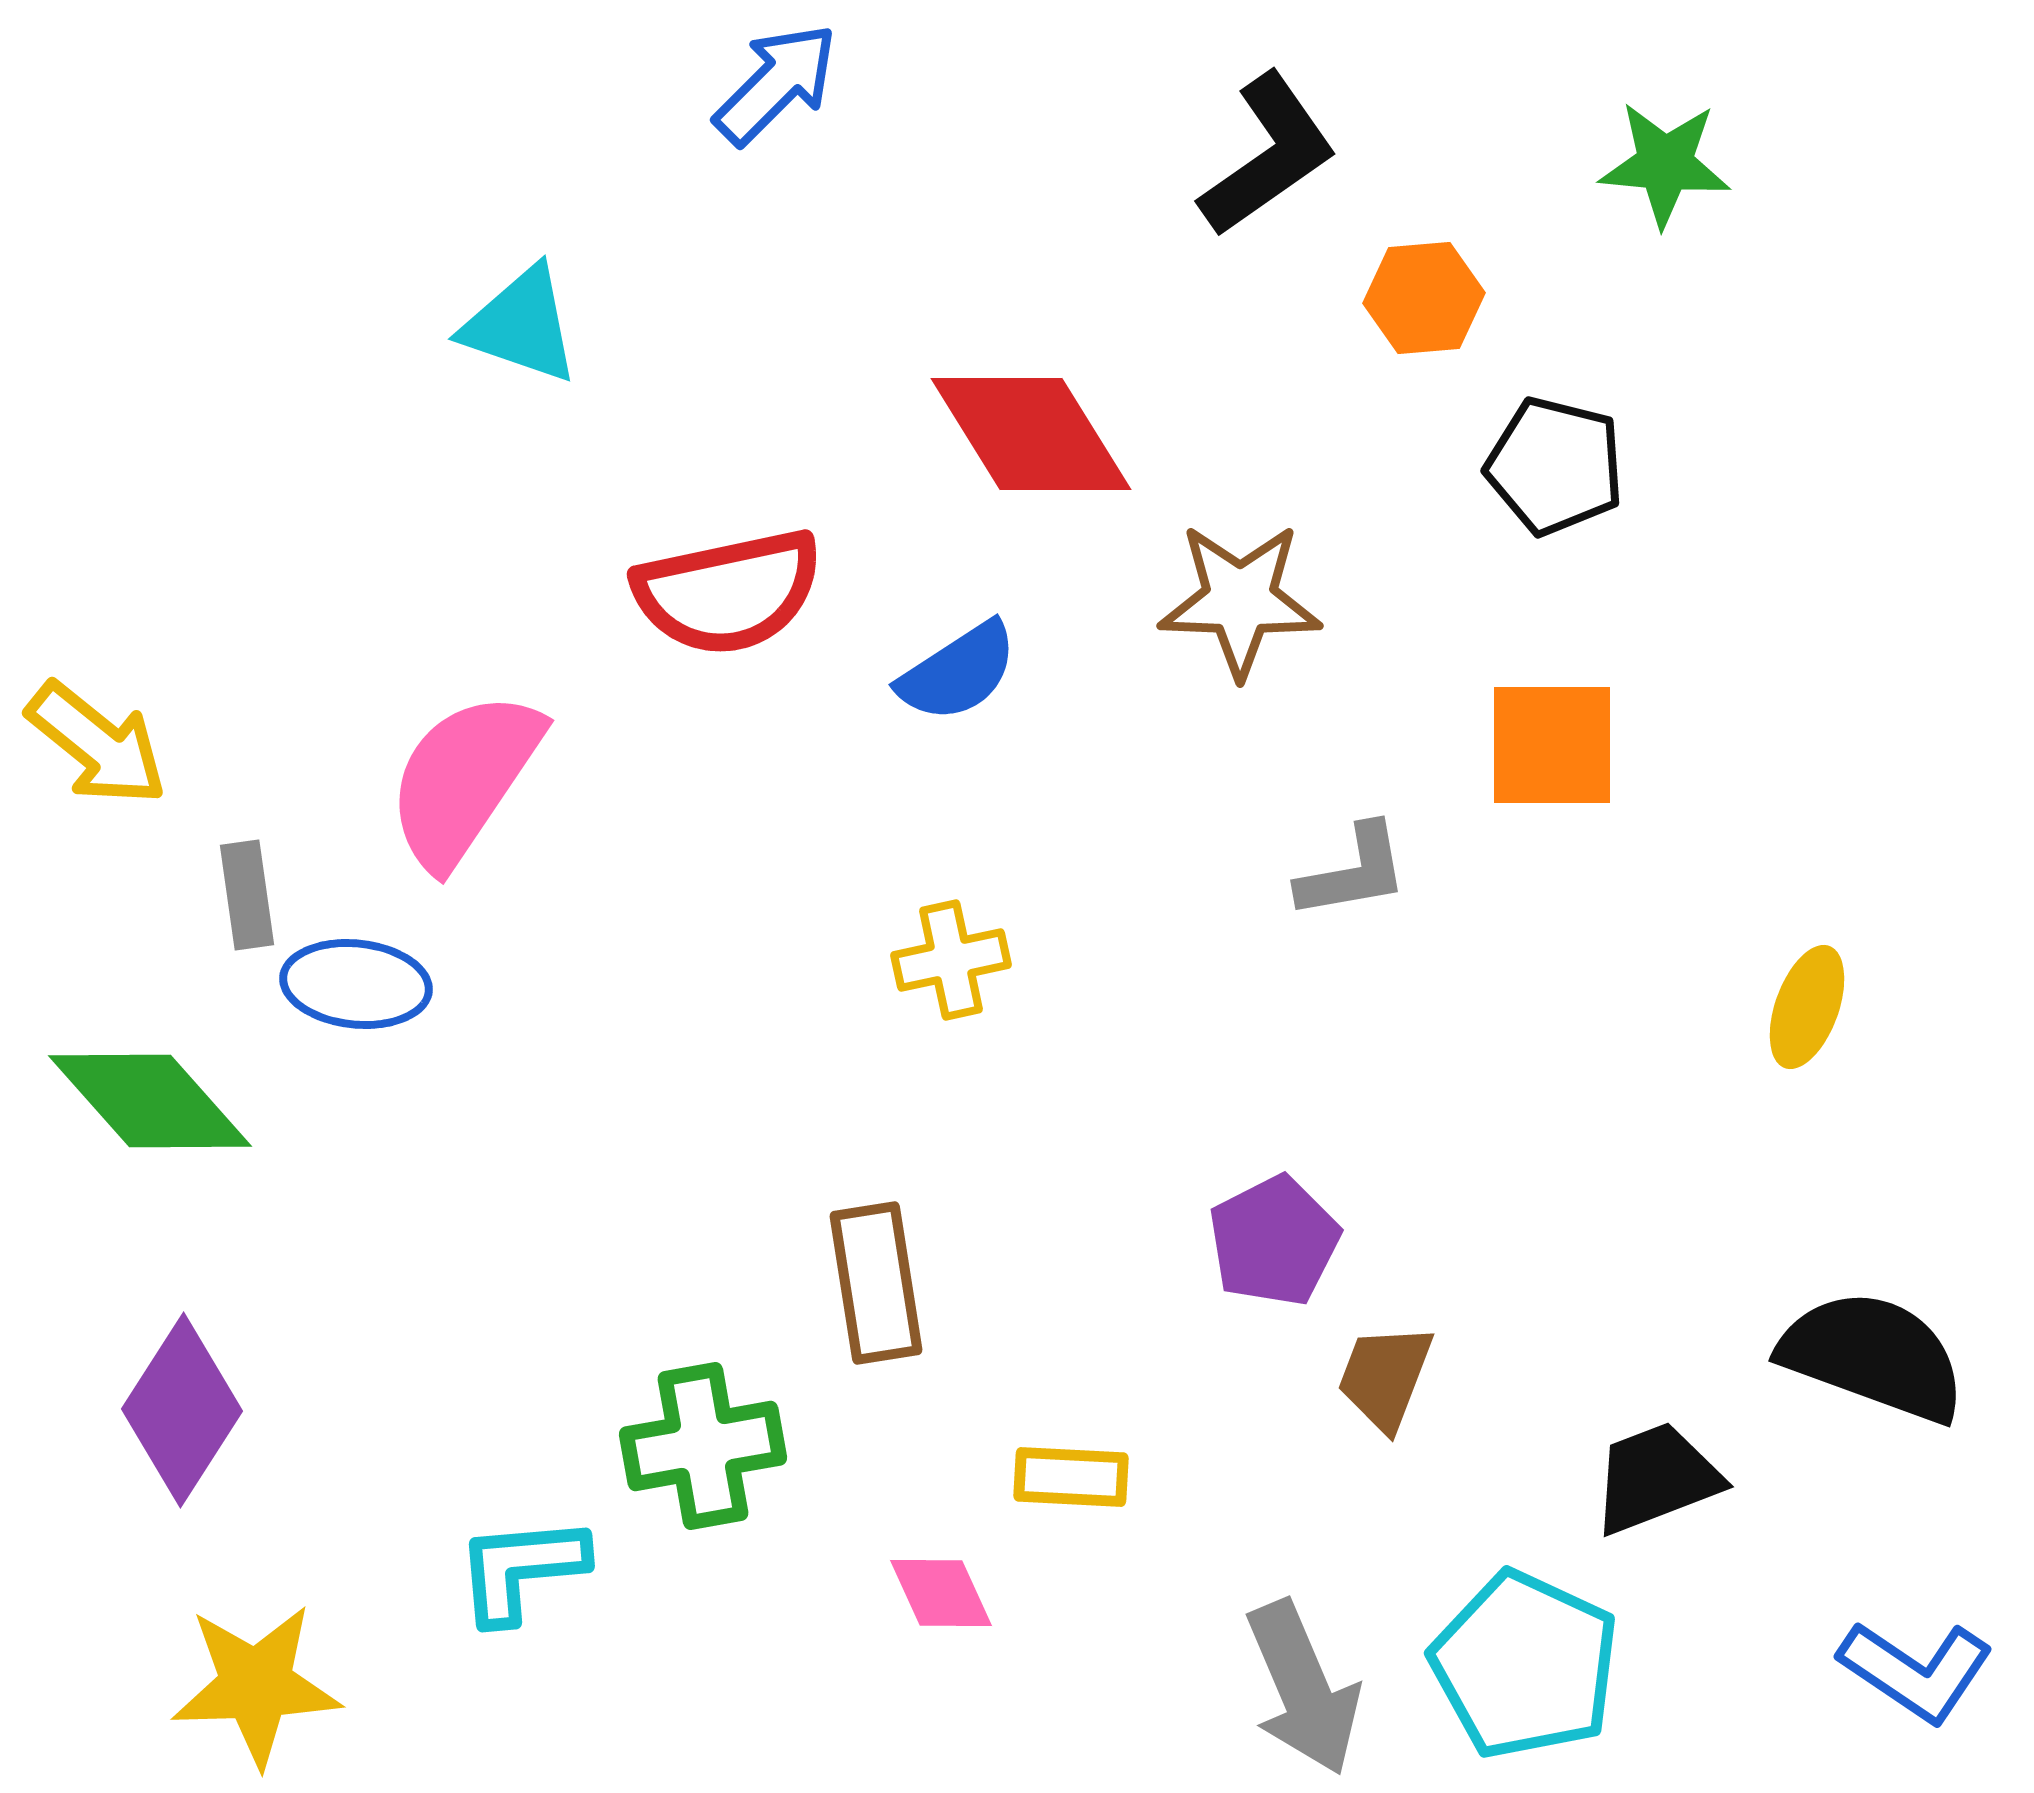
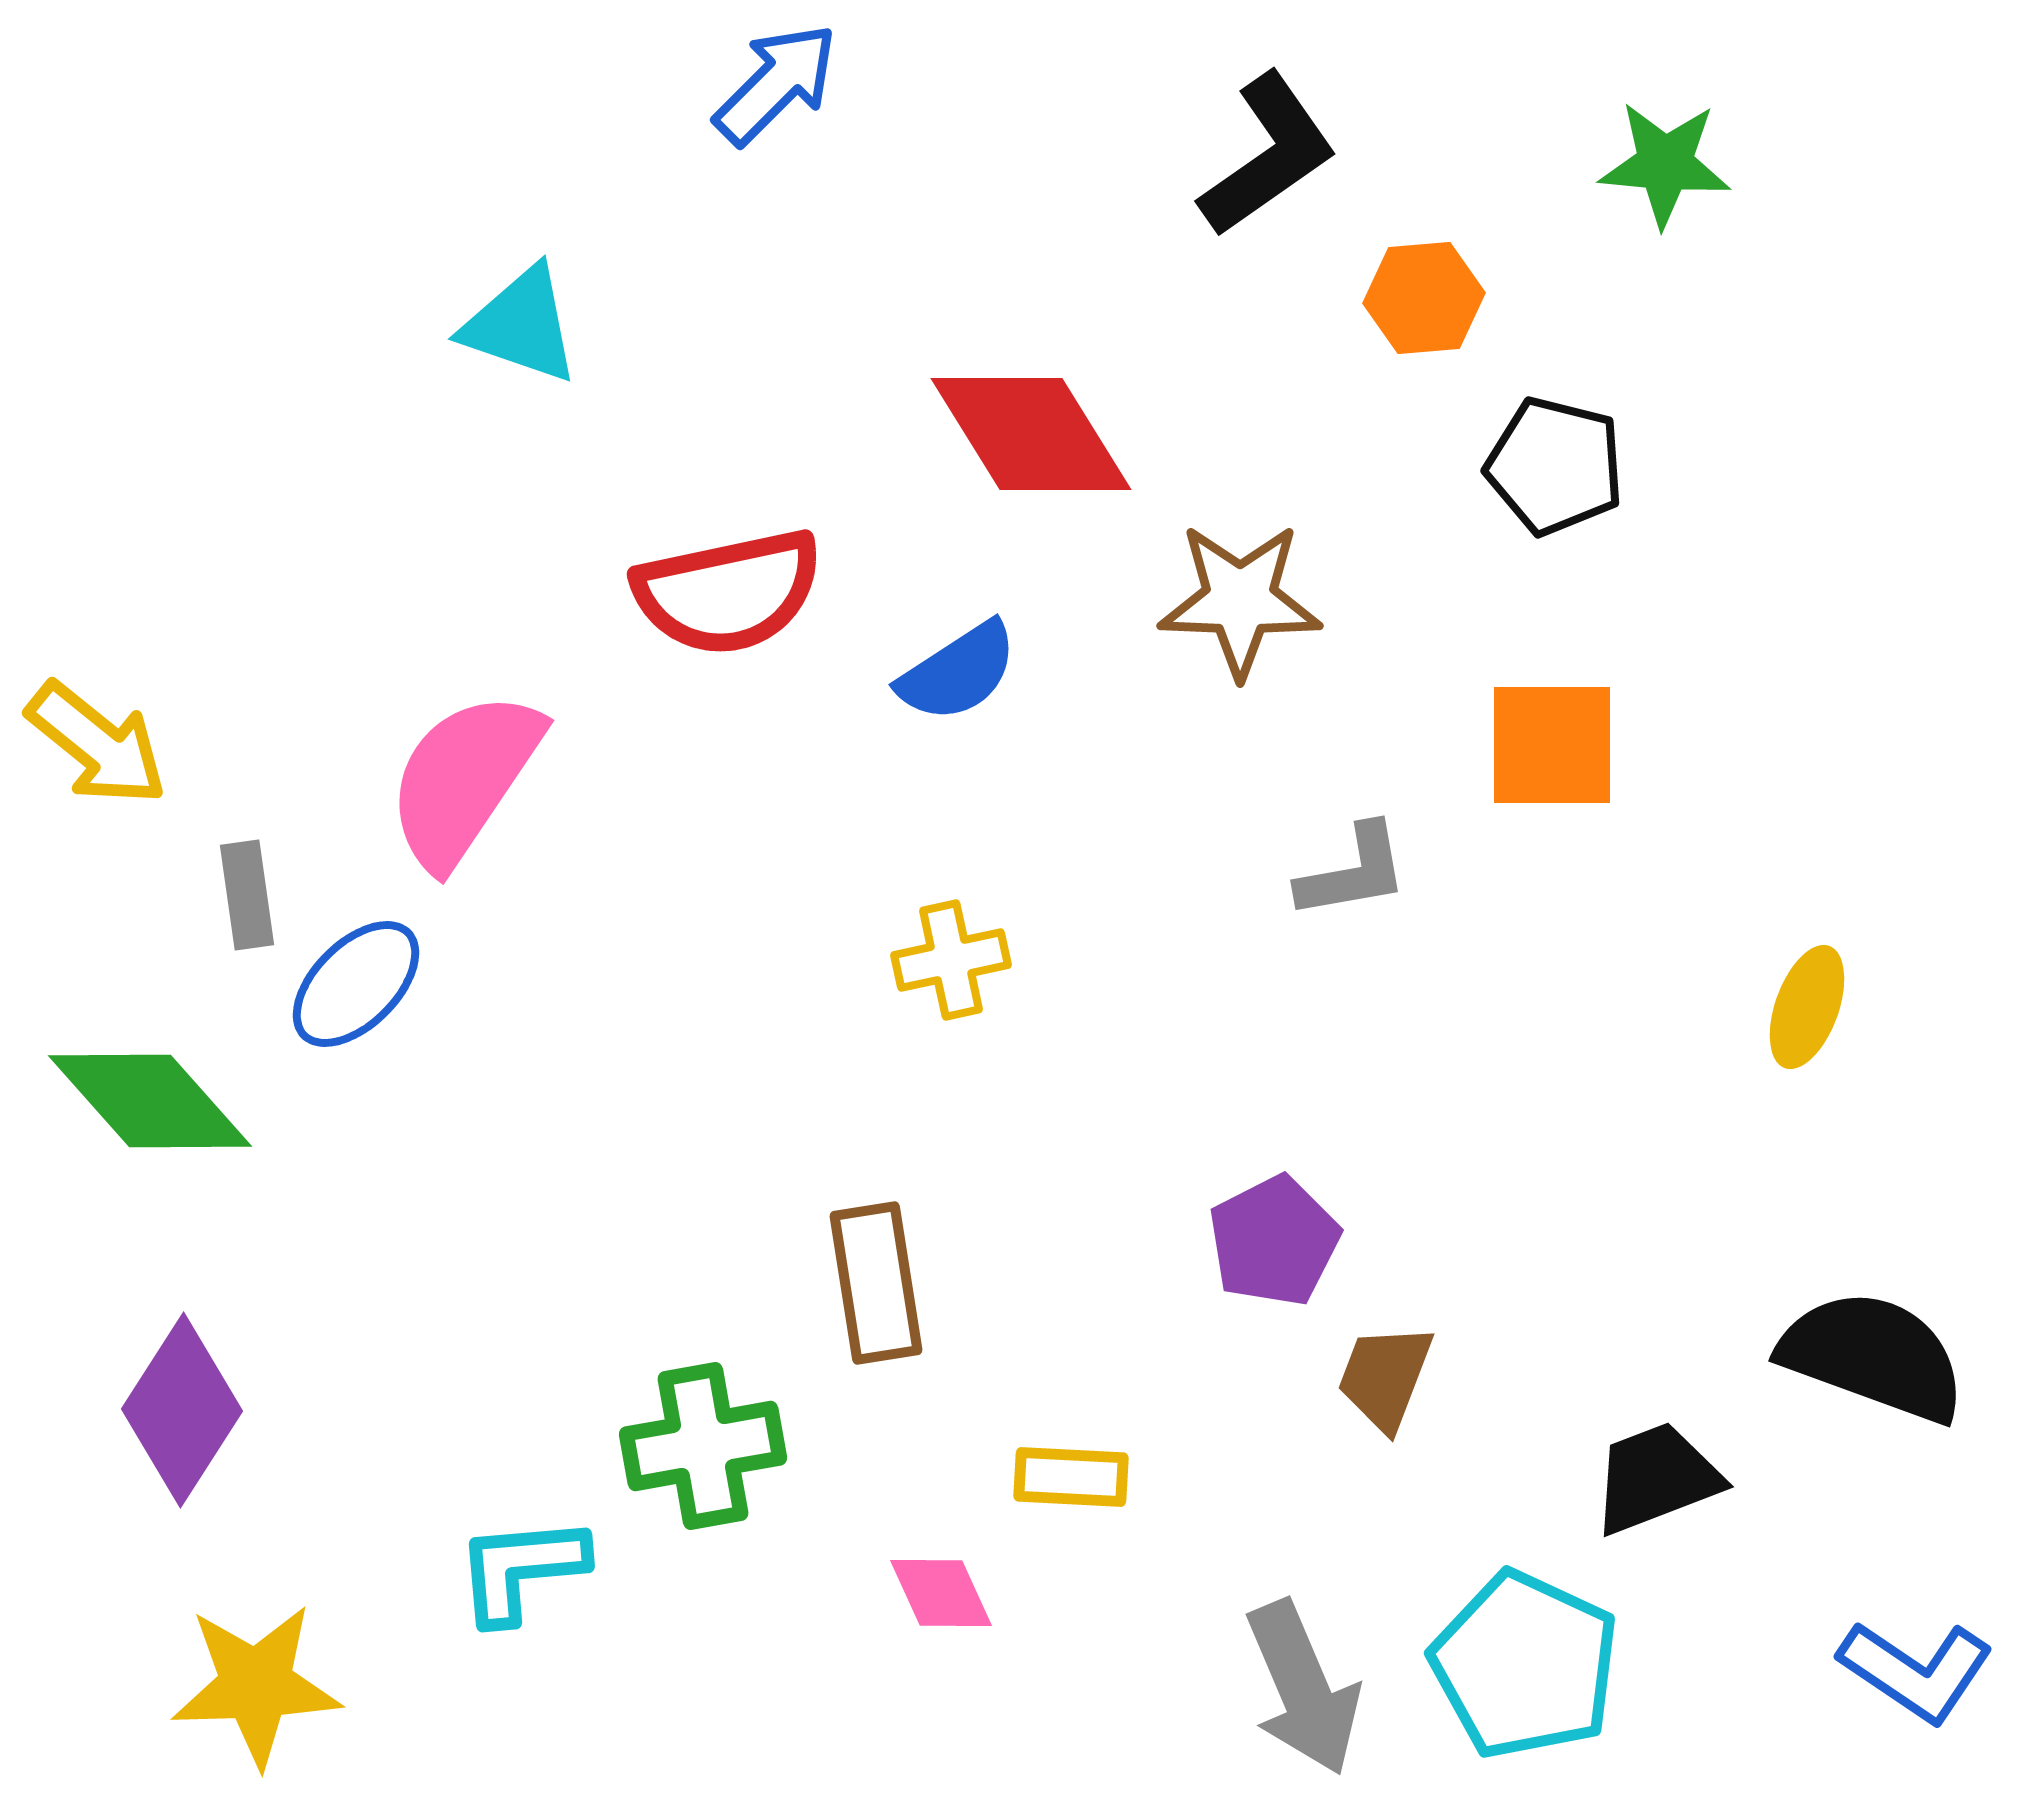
blue ellipse: rotated 51 degrees counterclockwise
